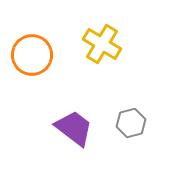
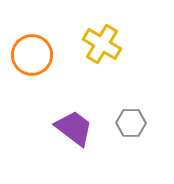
gray hexagon: rotated 16 degrees clockwise
